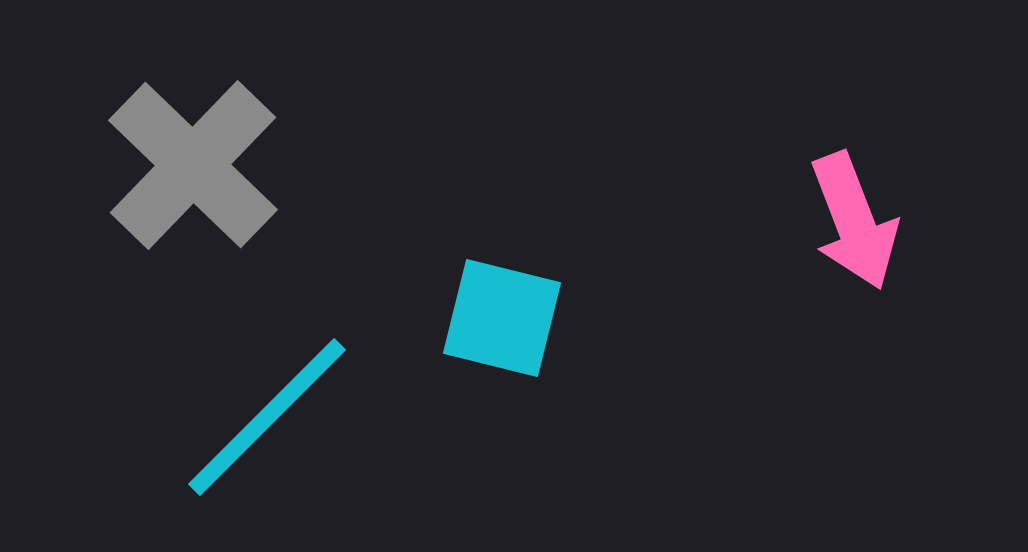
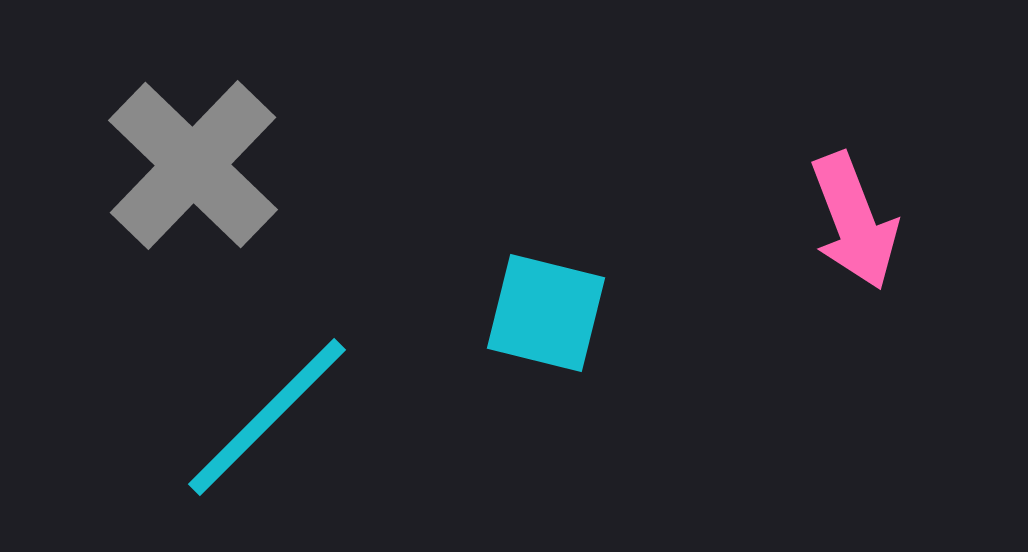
cyan square: moved 44 px right, 5 px up
